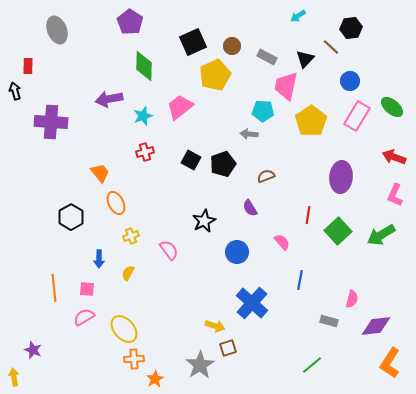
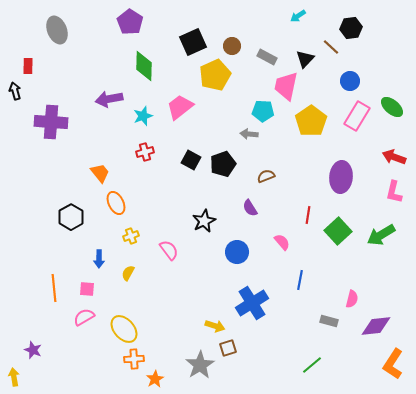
pink L-shape at (395, 195): moved 1 px left, 3 px up; rotated 10 degrees counterclockwise
blue cross at (252, 303): rotated 16 degrees clockwise
orange L-shape at (390, 363): moved 3 px right, 1 px down
